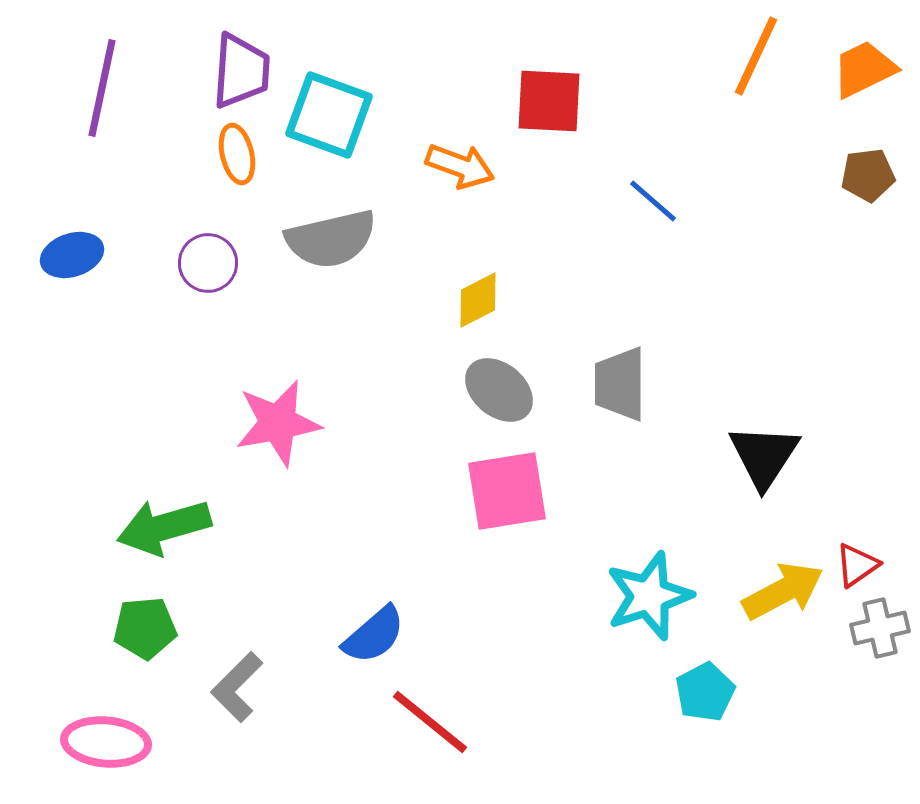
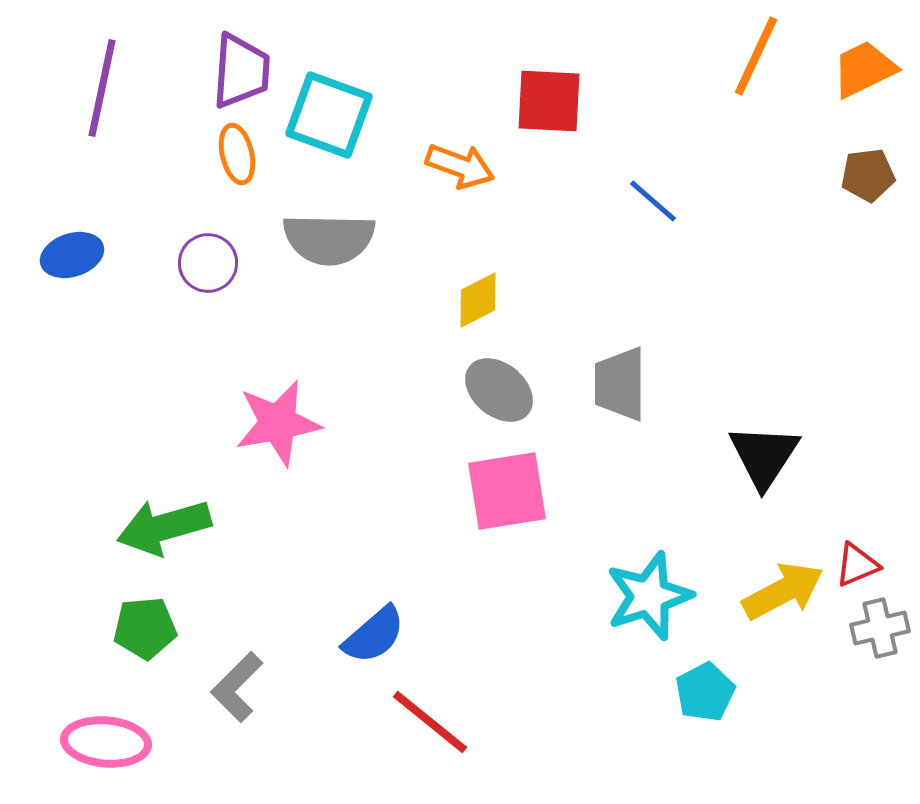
gray semicircle: moved 2 px left; rotated 14 degrees clockwise
red triangle: rotated 12 degrees clockwise
